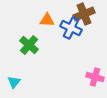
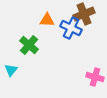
cyan triangle: moved 3 px left, 12 px up
